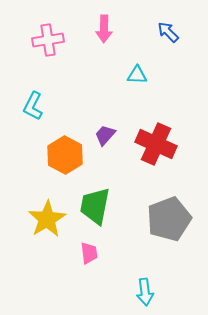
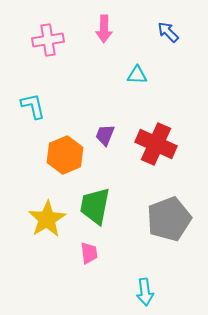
cyan L-shape: rotated 140 degrees clockwise
purple trapezoid: rotated 20 degrees counterclockwise
orange hexagon: rotated 9 degrees clockwise
